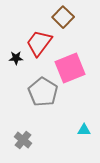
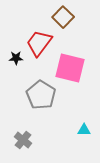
pink square: rotated 36 degrees clockwise
gray pentagon: moved 2 px left, 3 px down
